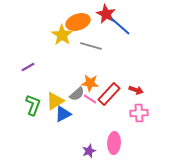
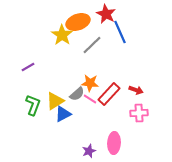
blue line: moved 6 px down; rotated 25 degrees clockwise
gray line: moved 1 px right, 1 px up; rotated 60 degrees counterclockwise
